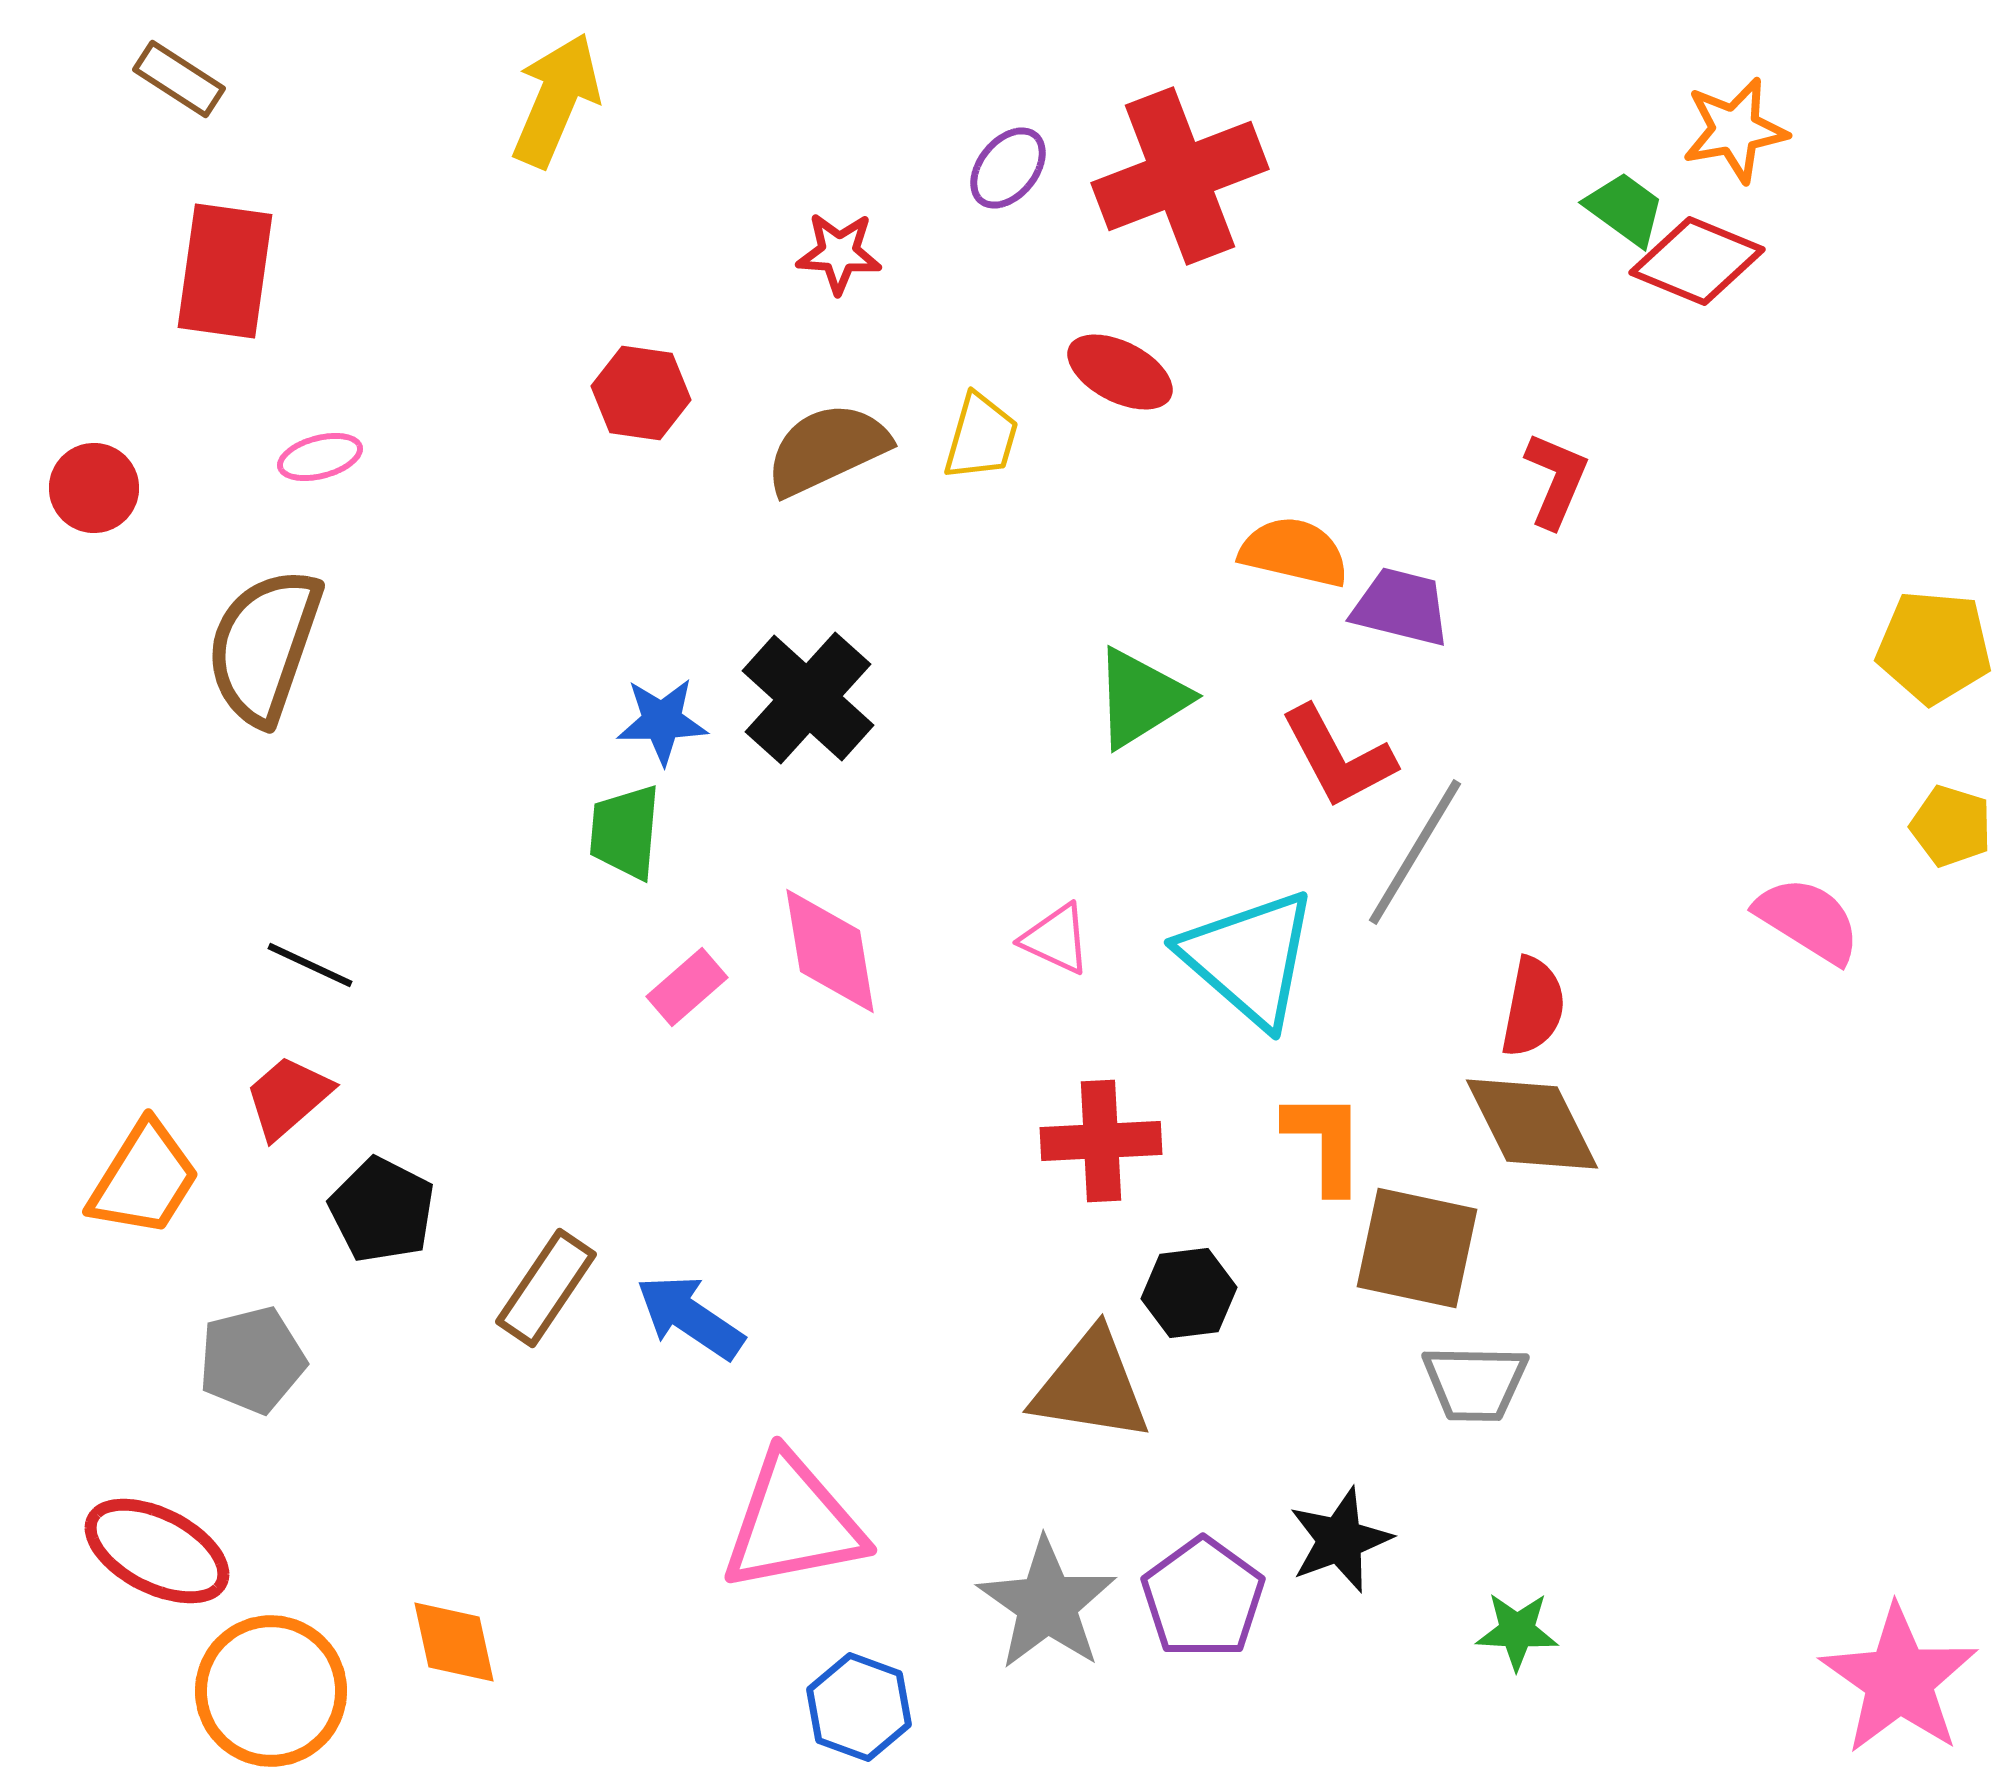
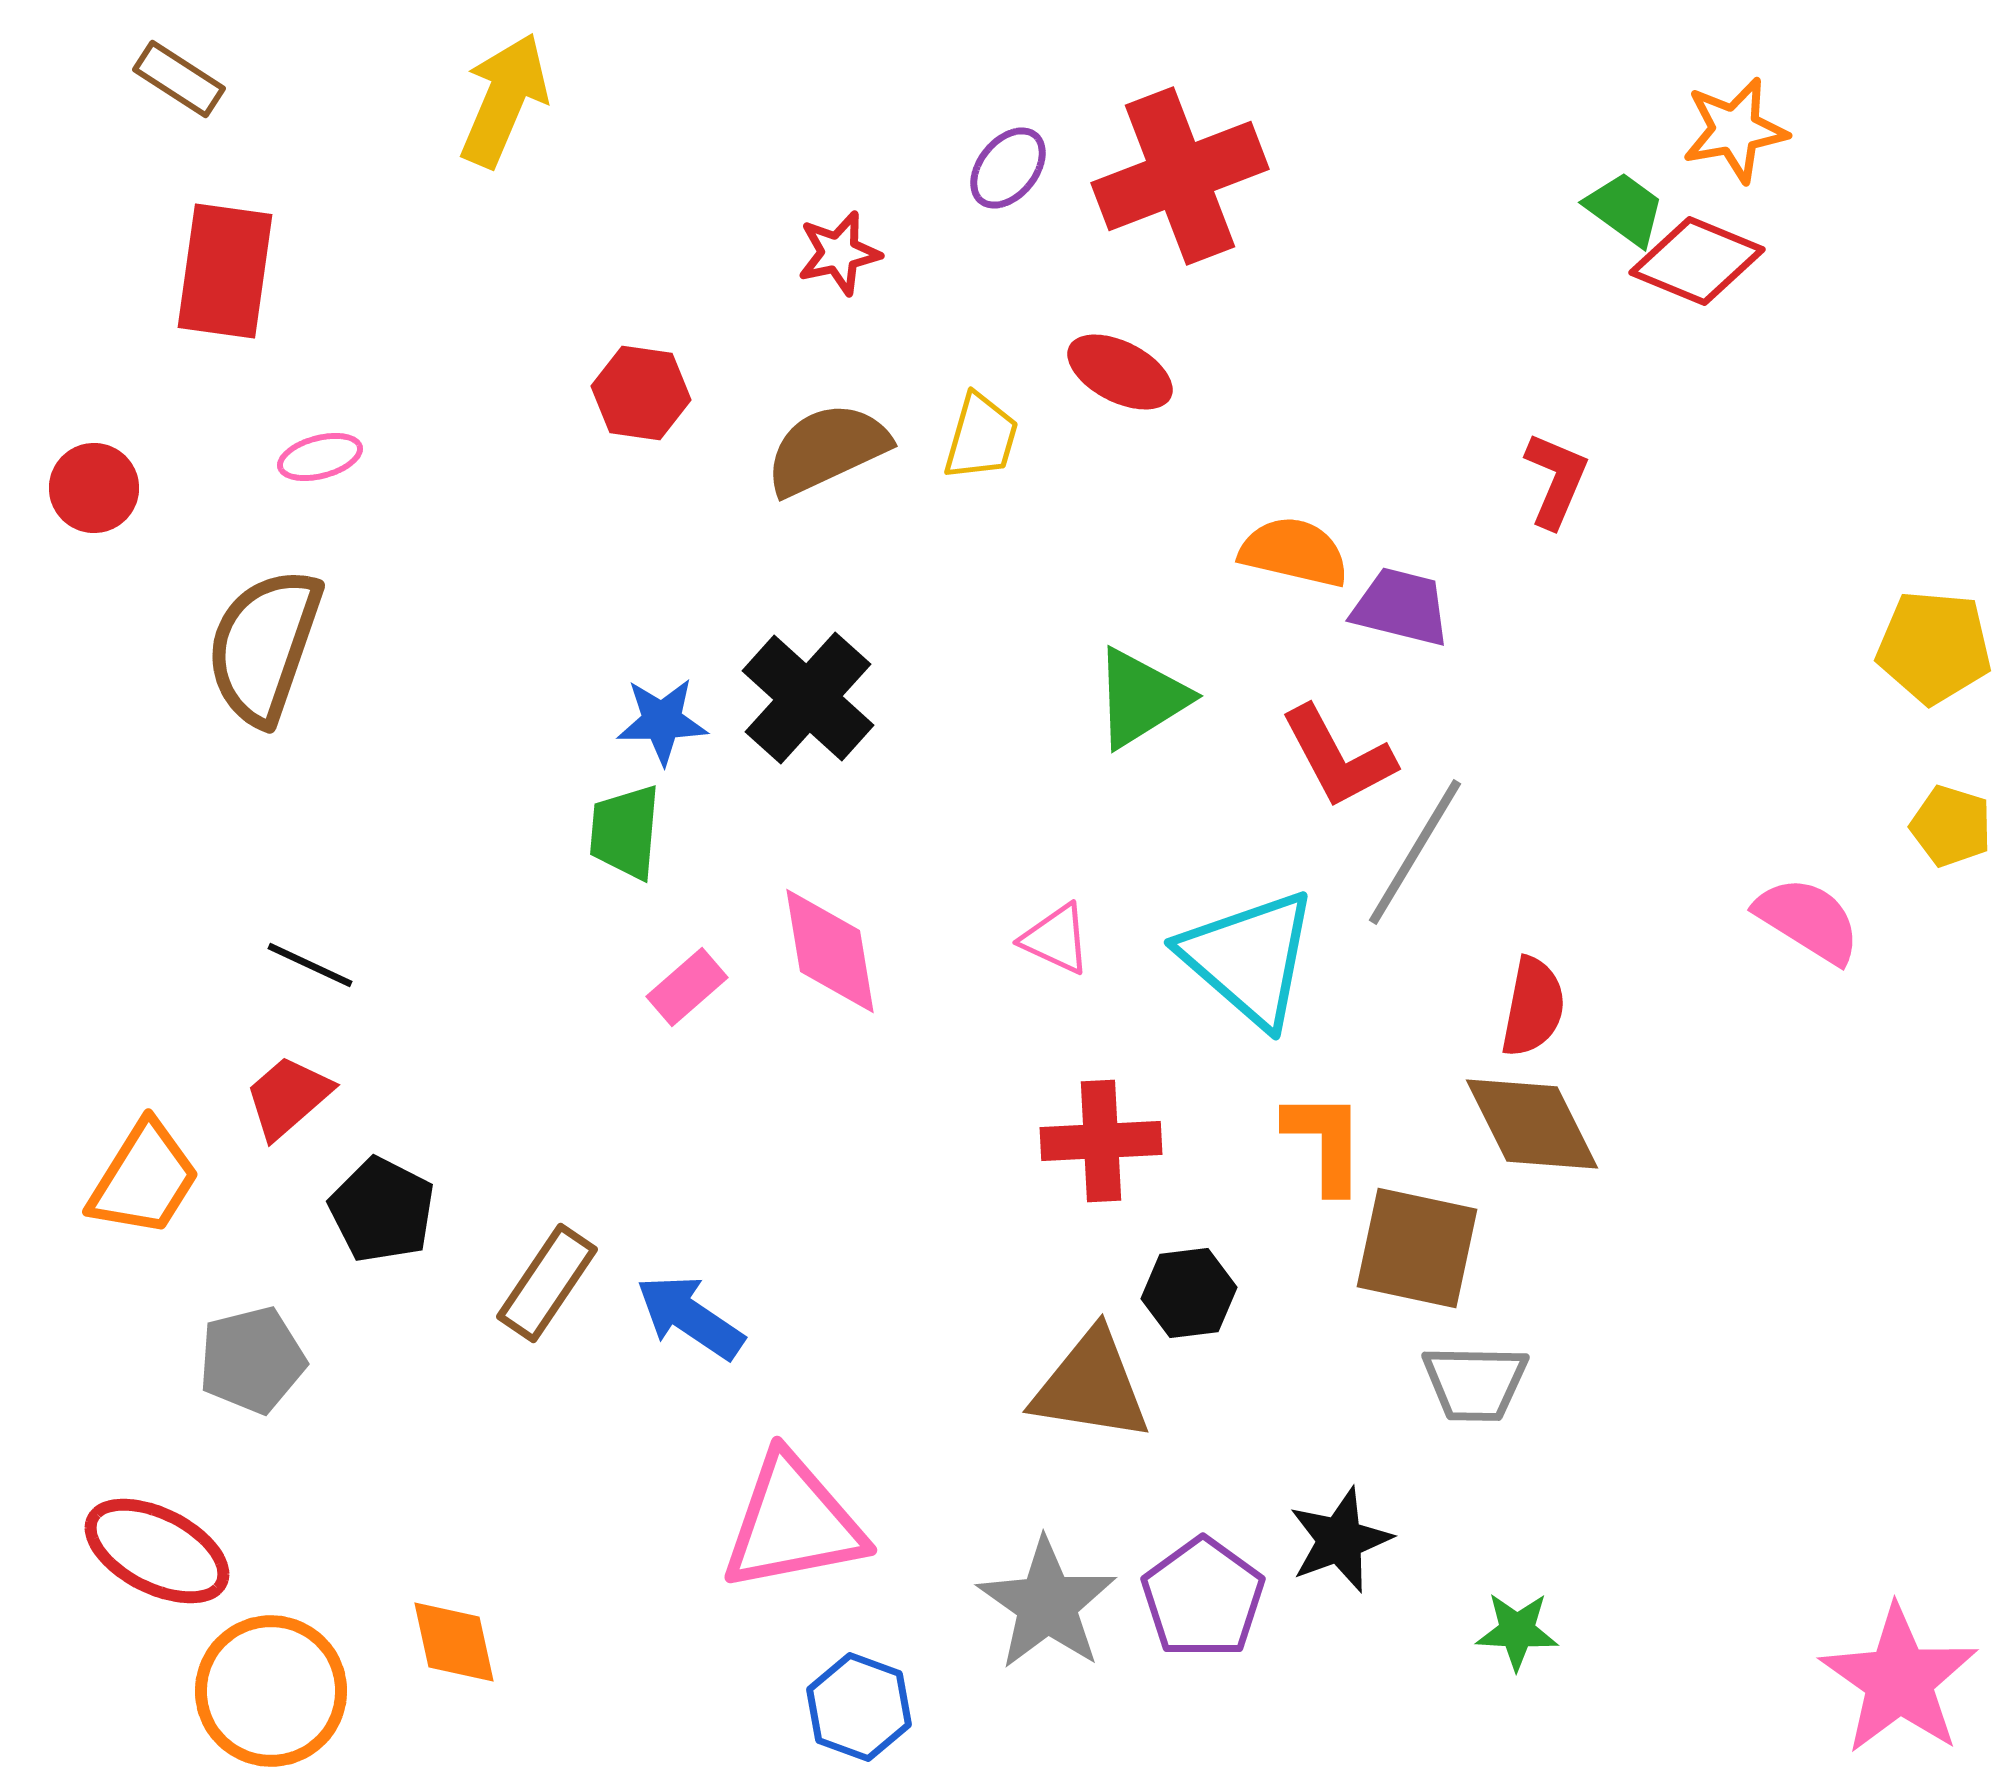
yellow arrow at (556, 100): moved 52 px left
red star at (839, 253): rotated 16 degrees counterclockwise
brown rectangle at (546, 1288): moved 1 px right, 5 px up
